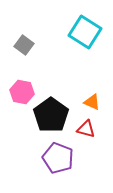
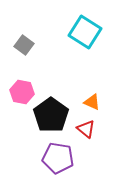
red triangle: rotated 24 degrees clockwise
purple pentagon: rotated 12 degrees counterclockwise
